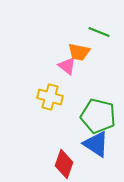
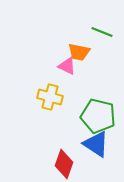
green line: moved 3 px right
pink triangle: rotated 12 degrees counterclockwise
